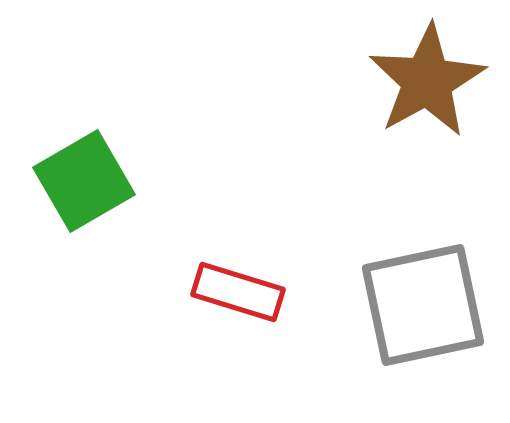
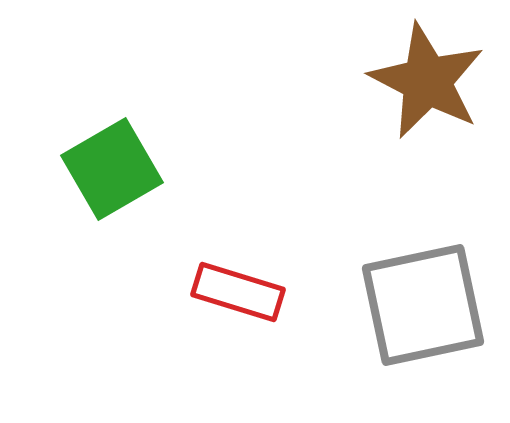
brown star: rotated 16 degrees counterclockwise
green square: moved 28 px right, 12 px up
